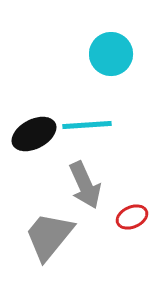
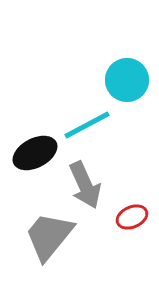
cyan circle: moved 16 px right, 26 px down
cyan line: rotated 24 degrees counterclockwise
black ellipse: moved 1 px right, 19 px down
